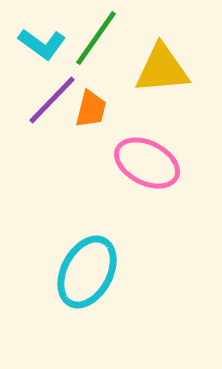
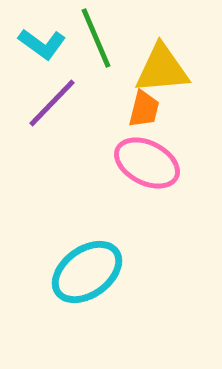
green line: rotated 58 degrees counterclockwise
purple line: moved 3 px down
orange trapezoid: moved 53 px right
cyan ellipse: rotated 26 degrees clockwise
